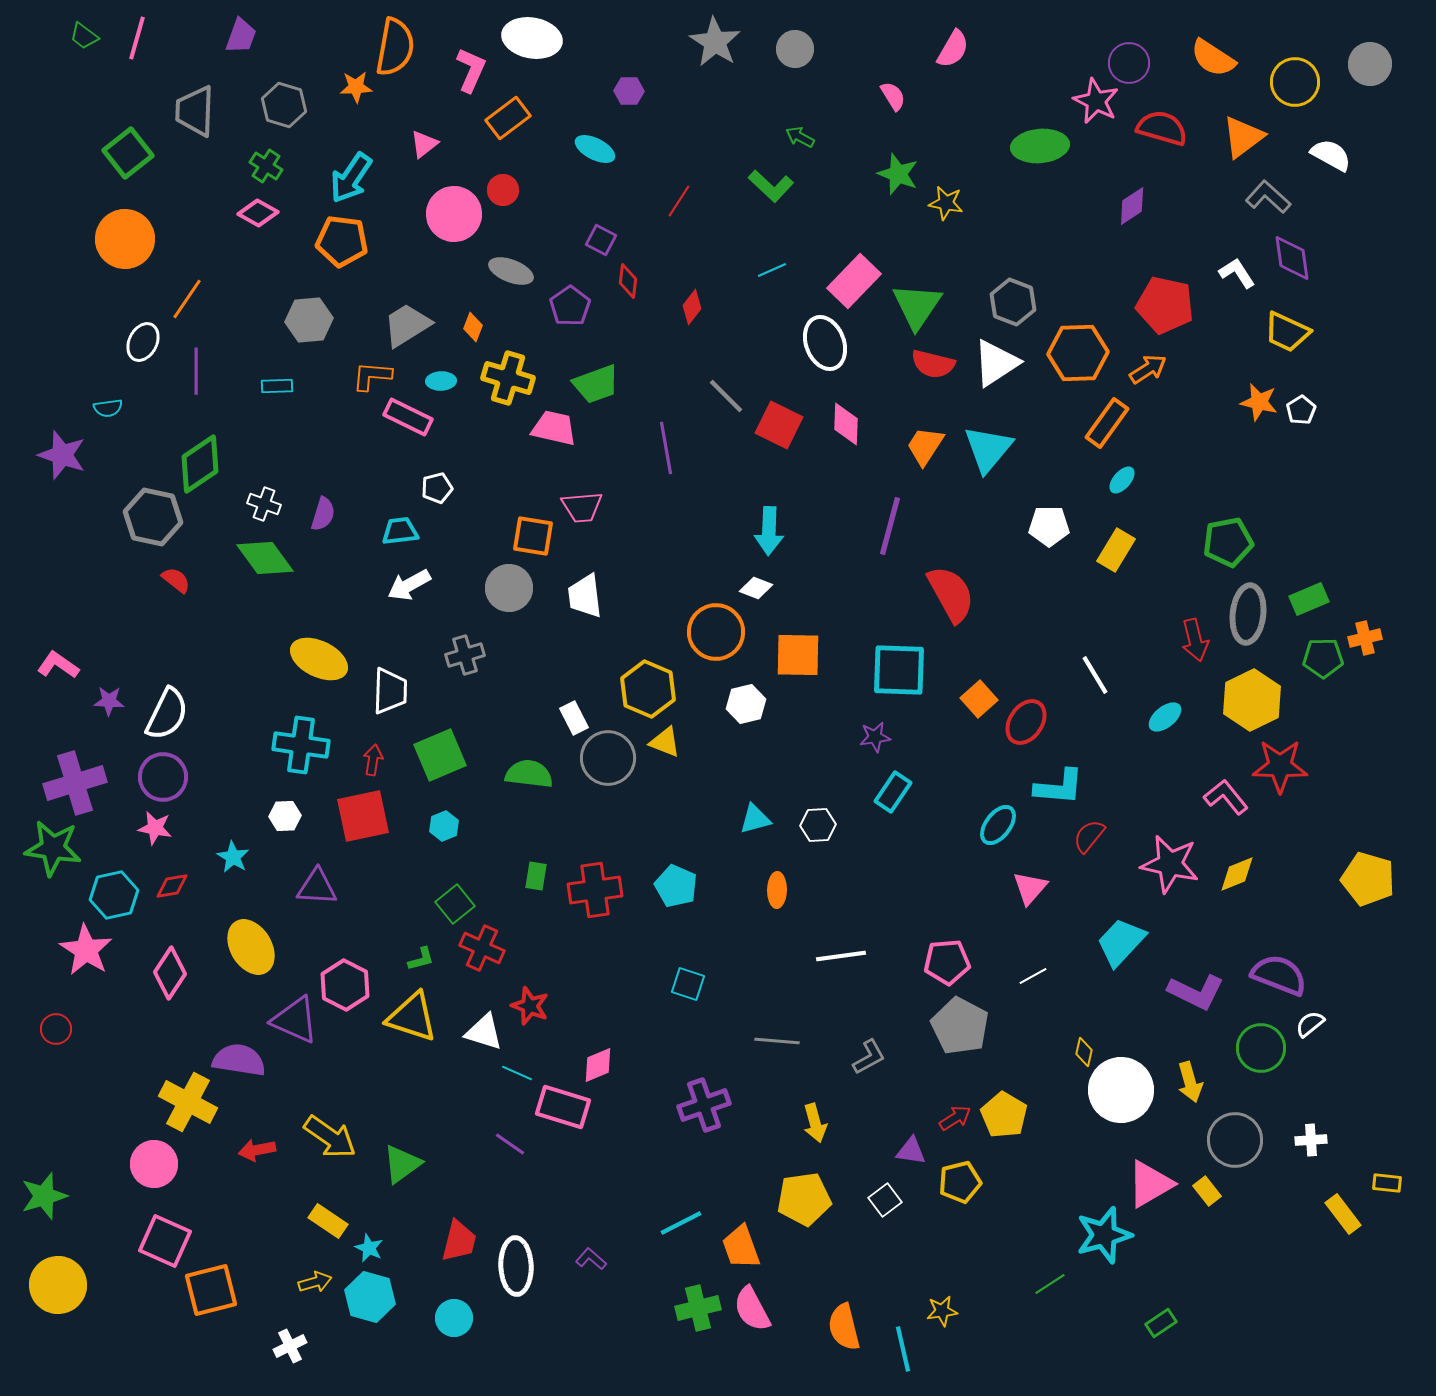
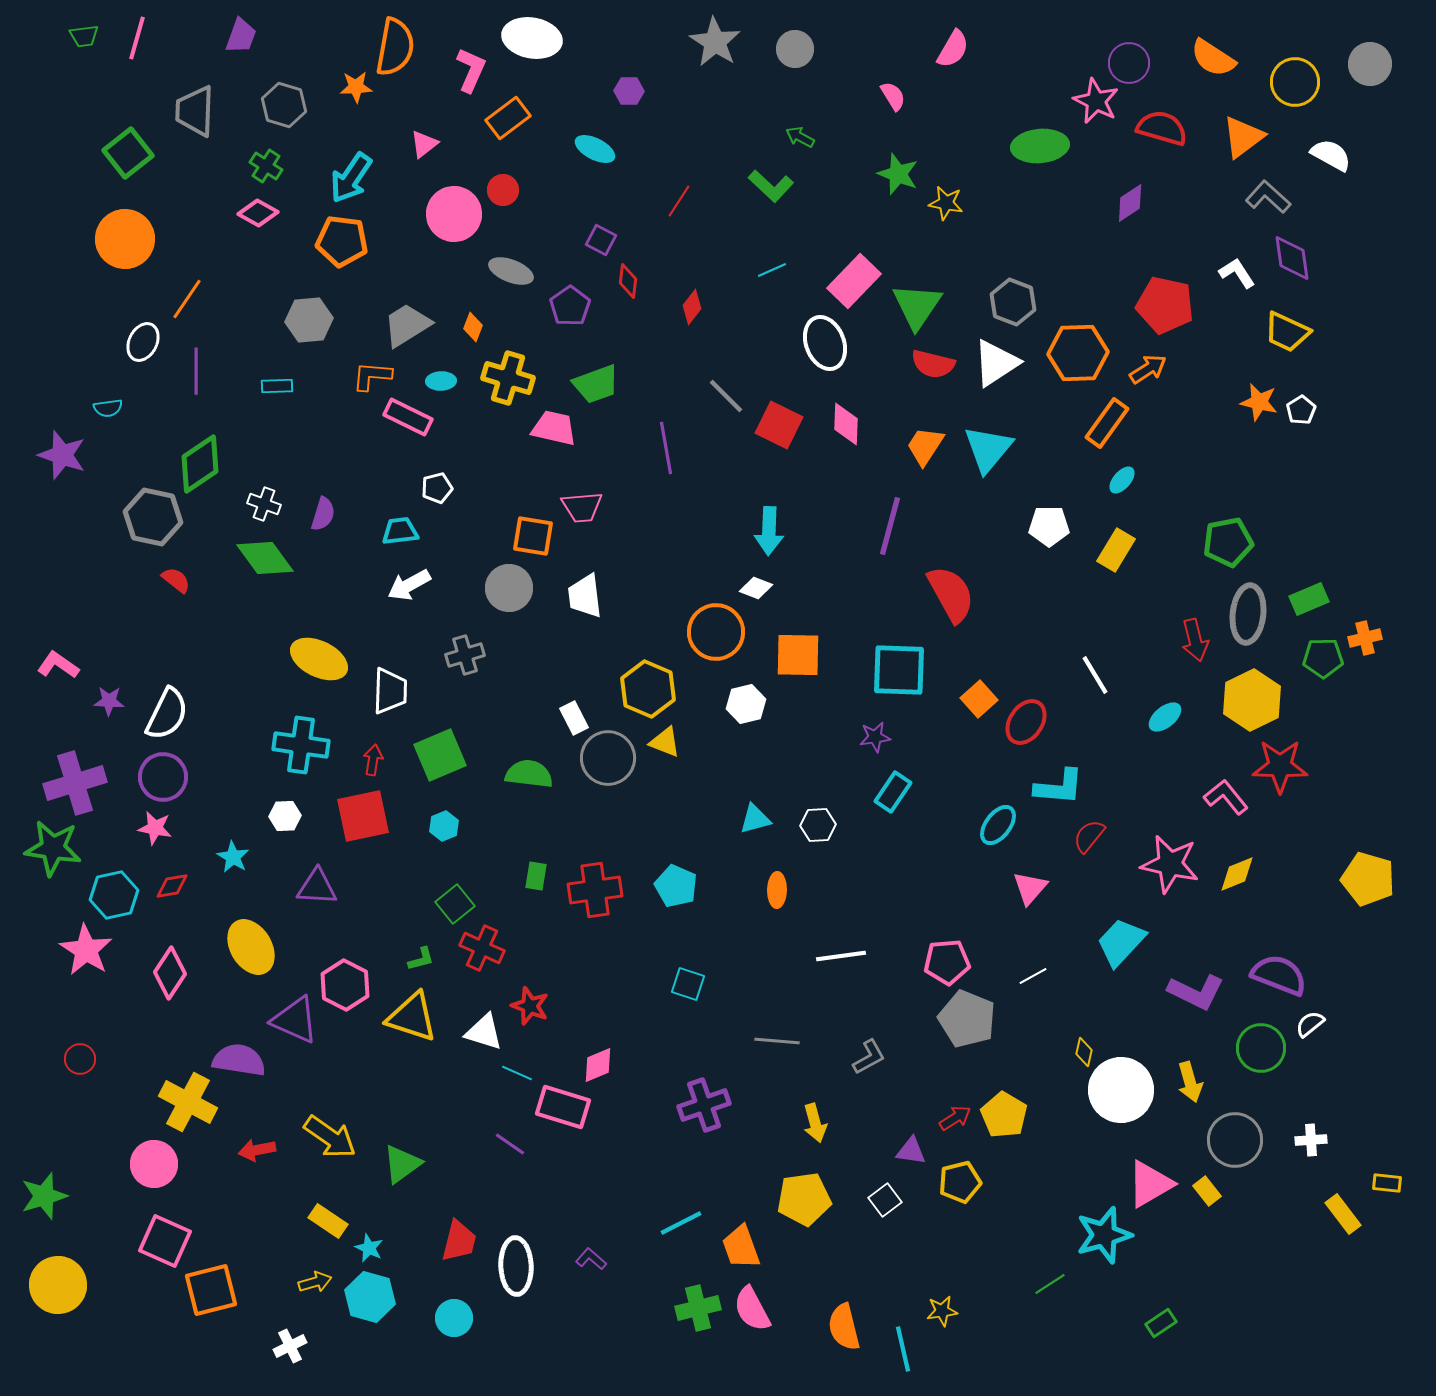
green trapezoid at (84, 36): rotated 44 degrees counterclockwise
purple diamond at (1132, 206): moved 2 px left, 3 px up
gray pentagon at (960, 1026): moved 7 px right, 7 px up; rotated 6 degrees counterclockwise
red circle at (56, 1029): moved 24 px right, 30 px down
